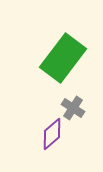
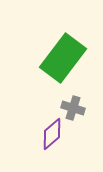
gray cross: rotated 15 degrees counterclockwise
